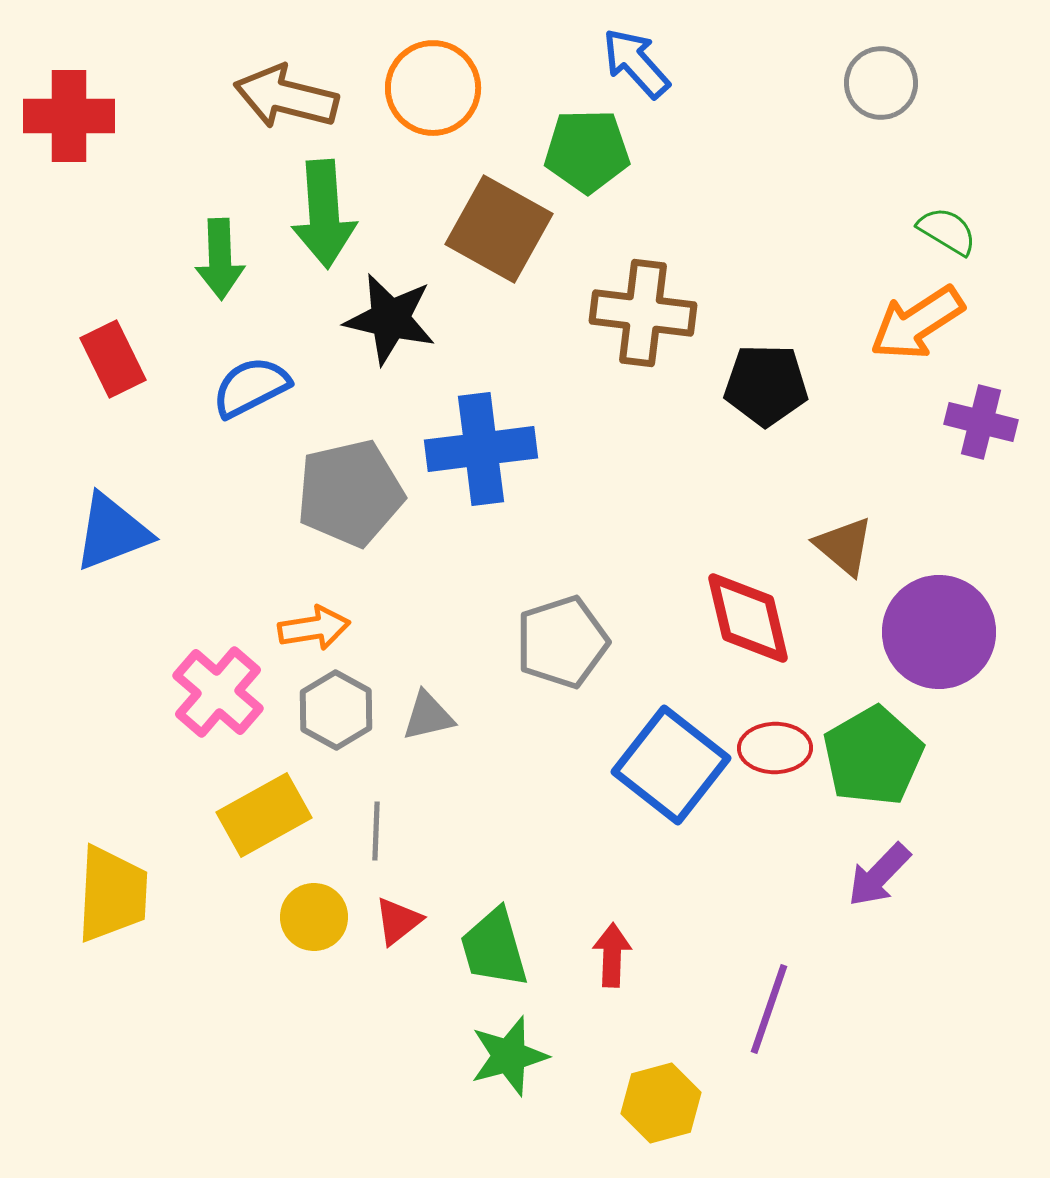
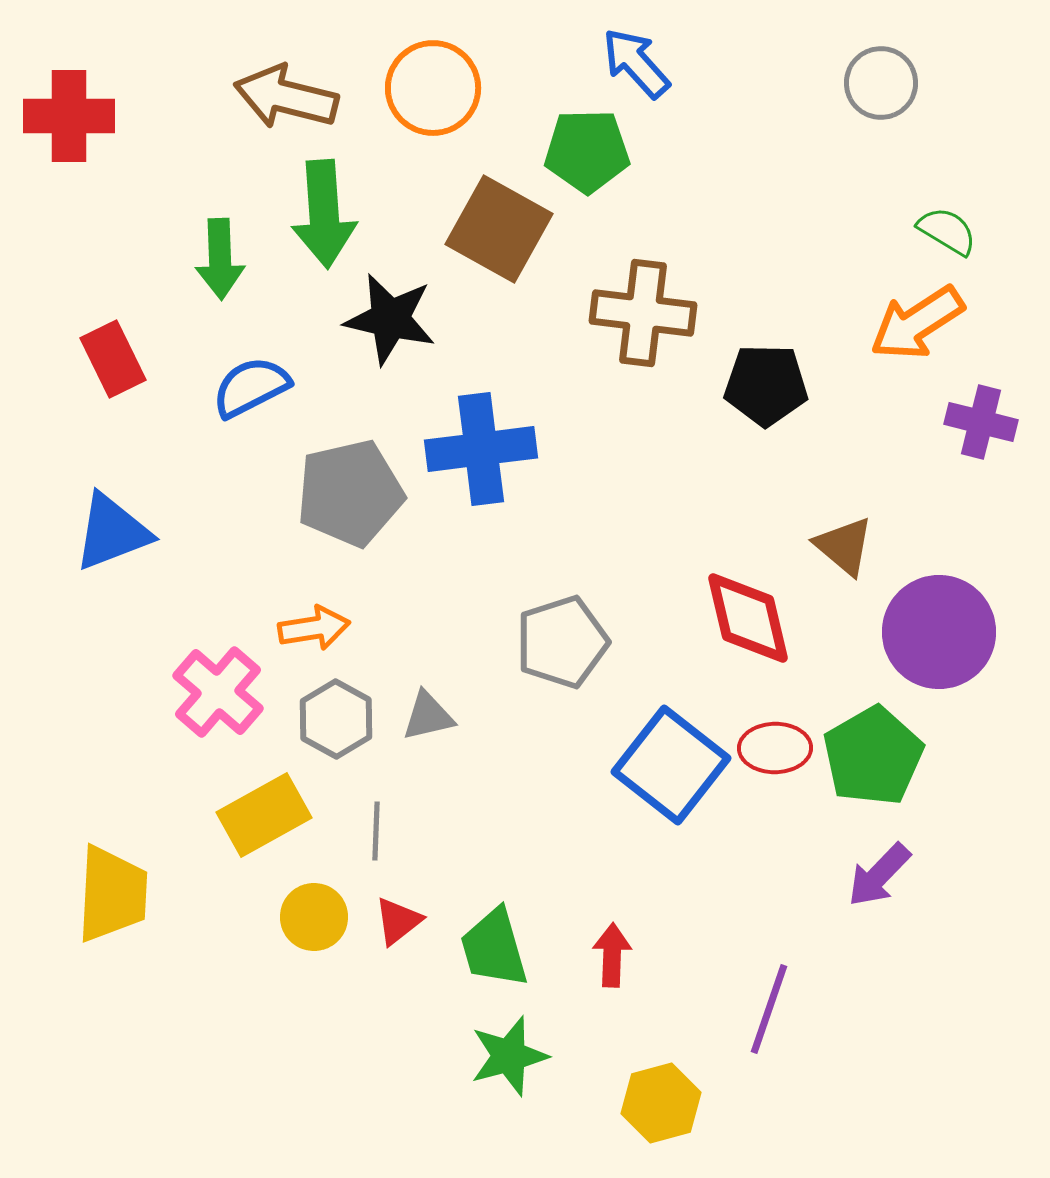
gray hexagon at (336, 710): moved 9 px down
